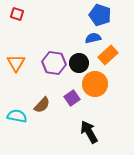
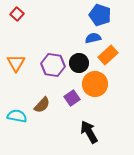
red square: rotated 24 degrees clockwise
purple hexagon: moved 1 px left, 2 px down
